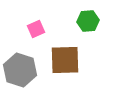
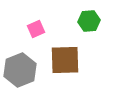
green hexagon: moved 1 px right
gray hexagon: rotated 20 degrees clockwise
